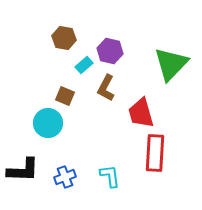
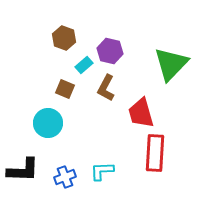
brown hexagon: rotated 10 degrees clockwise
brown square: moved 7 px up
cyan L-shape: moved 8 px left, 5 px up; rotated 85 degrees counterclockwise
